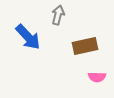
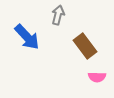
blue arrow: moved 1 px left
brown rectangle: rotated 65 degrees clockwise
